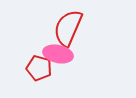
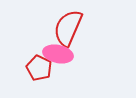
red pentagon: rotated 10 degrees clockwise
